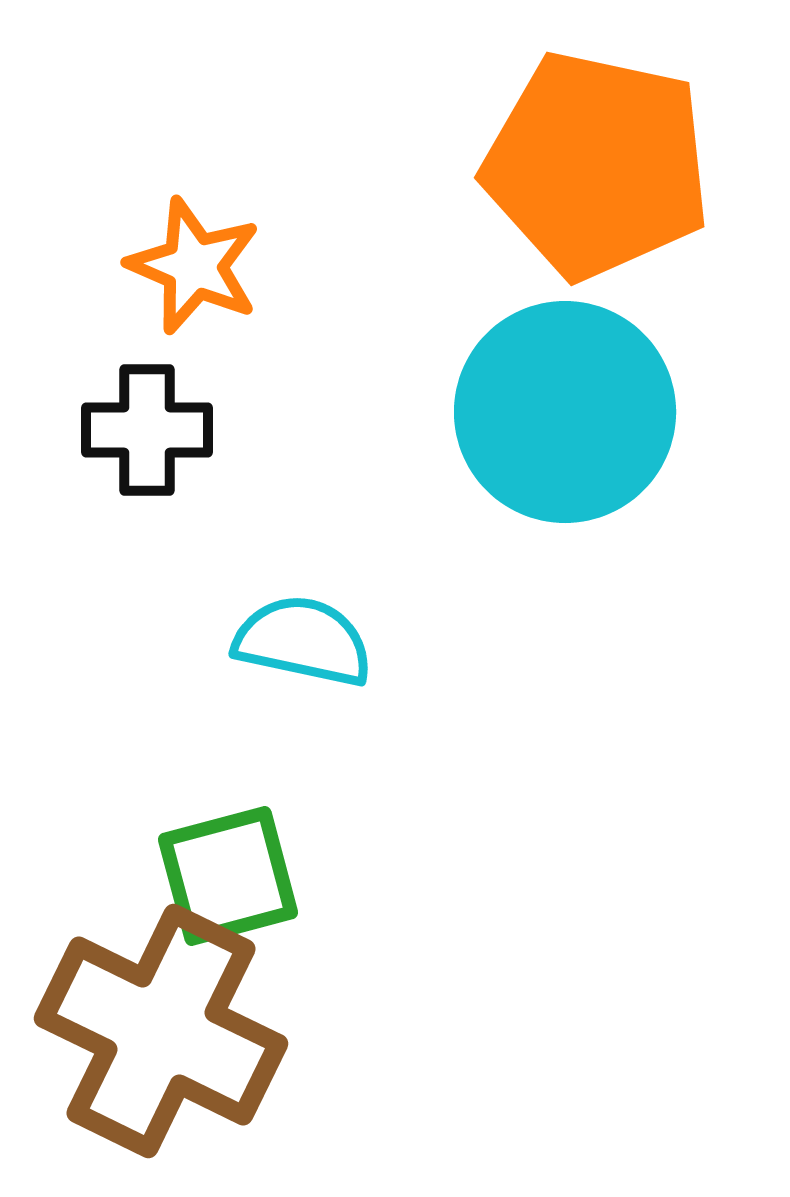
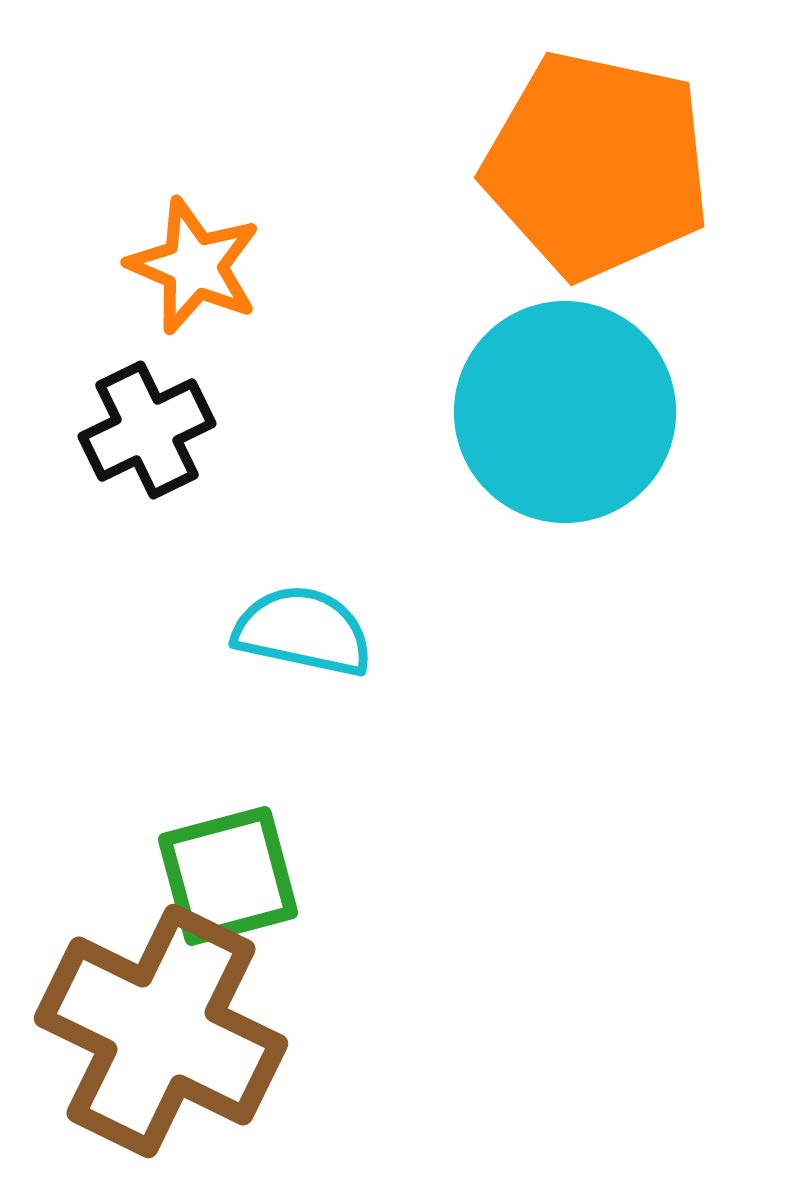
black cross: rotated 26 degrees counterclockwise
cyan semicircle: moved 10 px up
